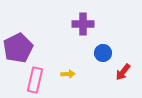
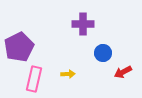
purple pentagon: moved 1 px right, 1 px up
red arrow: rotated 24 degrees clockwise
pink rectangle: moved 1 px left, 1 px up
